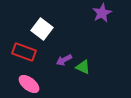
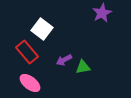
red rectangle: moved 3 px right; rotated 30 degrees clockwise
green triangle: rotated 35 degrees counterclockwise
pink ellipse: moved 1 px right, 1 px up
